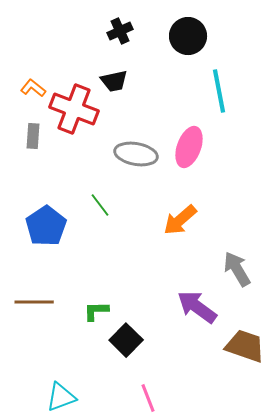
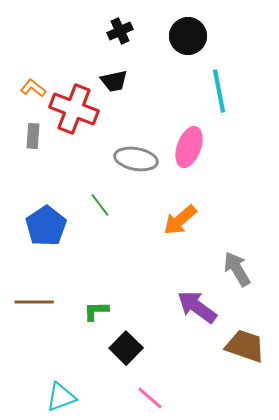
gray ellipse: moved 5 px down
black square: moved 8 px down
pink line: moved 2 px right; rotated 28 degrees counterclockwise
